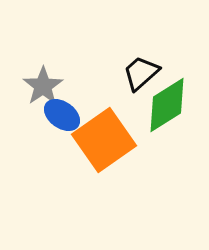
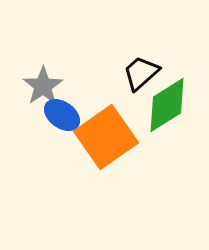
orange square: moved 2 px right, 3 px up
